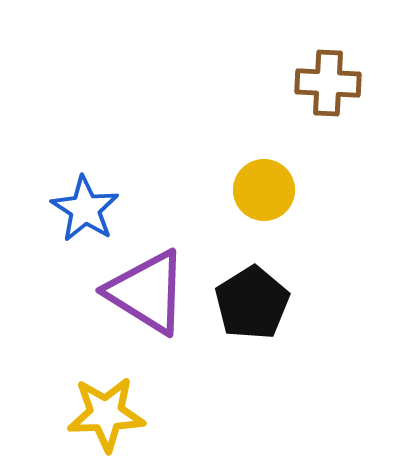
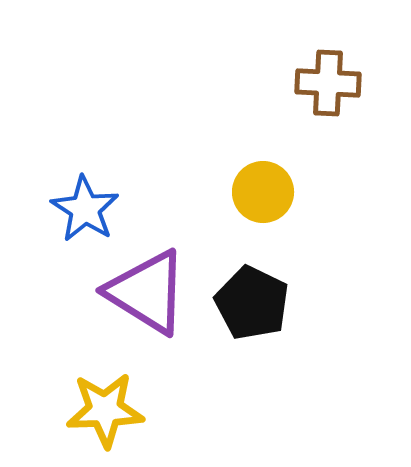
yellow circle: moved 1 px left, 2 px down
black pentagon: rotated 14 degrees counterclockwise
yellow star: moved 1 px left, 4 px up
